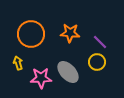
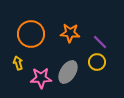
gray ellipse: rotated 75 degrees clockwise
